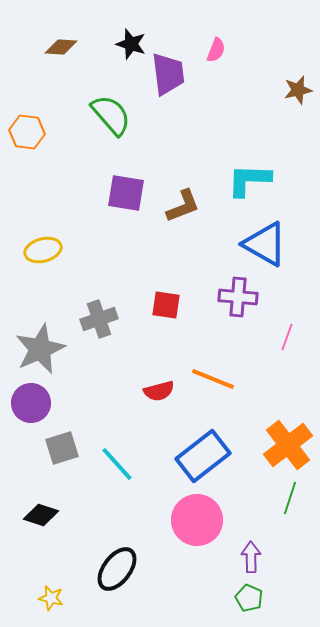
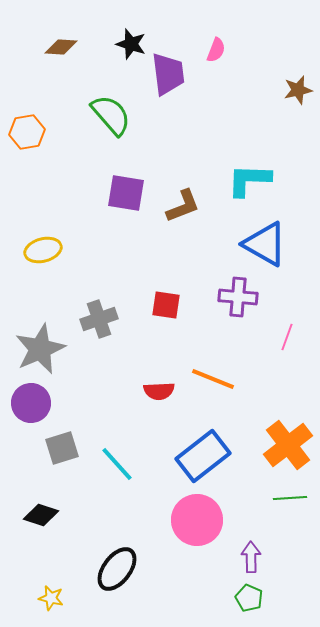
orange hexagon: rotated 16 degrees counterclockwise
red semicircle: rotated 12 degrees clockwise
green line: rotated 68 degrees clockwise
